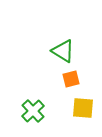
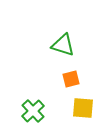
green triangle: moved 6 px up; rotated 15 degrees counterclockwise
